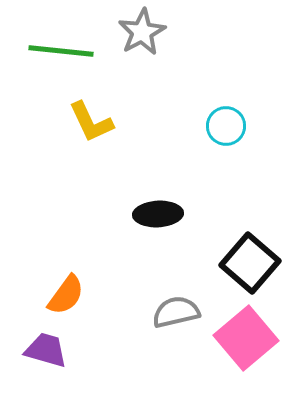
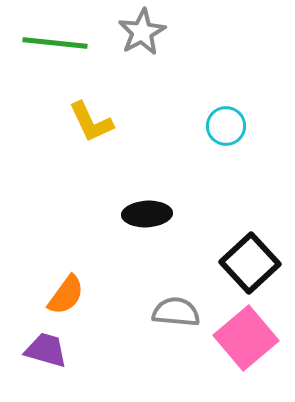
green line: moved 6 px left, 8 px up
black ellipse: moved 11 px left
black square: rotated 6 degrees clockwise
gray semicircle: rotated 18 degrees clockwise
